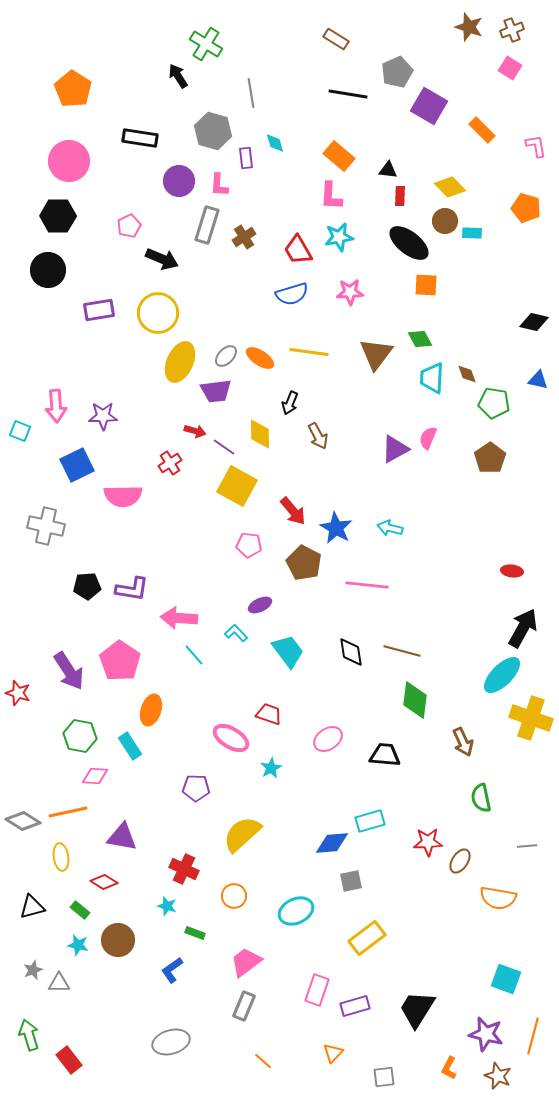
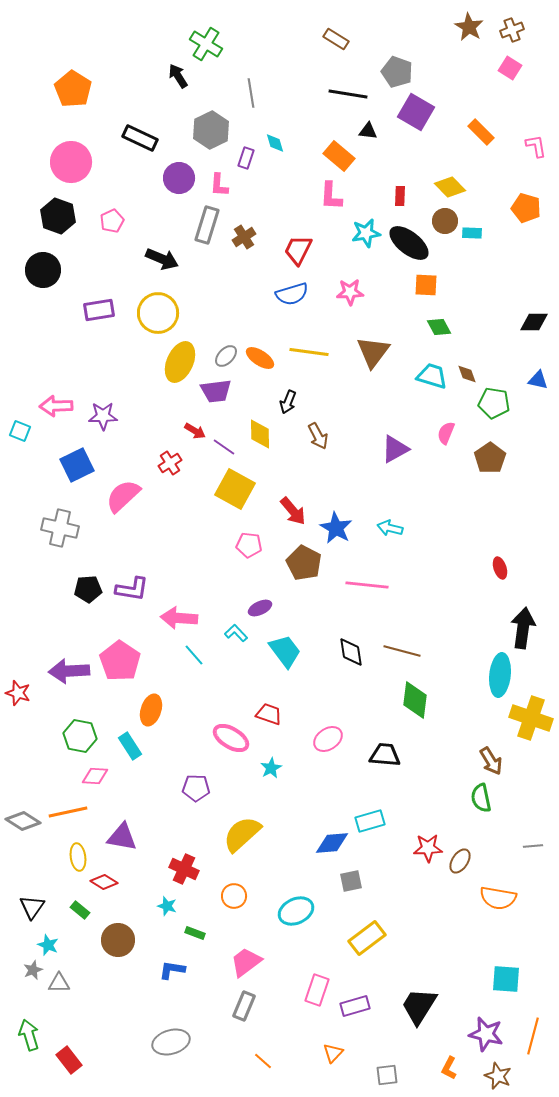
brown star at (469, 27): rotated 12 degrees clockwise
gray pentagon at (397, 72): rotated 28 degrees counterclockwise
purple square at (429, 106): moved 13 px left, 6 px down
orange rectangle at (482, 130): moved 1 px left, 2 px down
gray hexagon at (213, 131): moved 2 px left, 1 px up; rotated 18 degrees clockwise
black rectangle at (140, 138): rotated 16 degrees clockwise
purple rectangle at (246, 158): rotated 25 degrees clockwise
pink circle at (69, 161): moved 2 px right, 1 px down
black triangle at (388, 170): moved 20 px left, 39 px up
purple circle at (179, 181): moved 3 px up
black hexagon at (58, 216): rotated 20 degrees clockwise
pink pentagon at (129, 226): moved 17 px left, 5 px up
cyan star at (339, 237): moved 27 px right, 4 px up
red trapezoid at (298, 250): rotated 56 degrees clockwise
black circle at (48, 270): moved 5 px left
black diamond at (534, 322): rotated 12 degrees counterclockwise
green diamond at (420, 339): moved 19 px right, 12 px up
brown triangle at (376, 354): moved 3 px left, 2 px up
cyan trapezoid at (432, 378): moved 2 px up; rotated 104 degrees clockwise
black arrow at (290, 403): moved 2 px left, 1 px up
pink arrow at (56, 406): rotated 92 degrees clockwise
red arrow at (195, 431): rotated 15 degrees clockwise
pink semicircle at (428, 438): moved 18 px right, 5 px up
yellow square at (237, 486): moved 2 px left, 3 px down
pink semicircle at (123, 496): rotated 138 degrees clockwise
gray cross at (46, 526): moved 14 px right, 2 px down
red ellipse at (512, 571): moved 12 px left, 3 px up; rotated 65 degrees clockwise
black pentagon at (87, 586): moved 1 px right, 3 px down
purple ellipse at (260, 605): moved 3 px down
black arrow at (523, 628): rotated 21 degrees counterclockwise
cyan trapezoid at (288, 651): moved 3 px left
purple arrow at (69, 671): rotated 120 degrees clockwise
cyan ellipse at (502, 675): moved 2 px left; rotated 39 degrees counterclockwise
brown arrow at (463, 742): moved 28 px right, 19 px down; rotated 8 degrees counterclockwise
red star at (428, 842): moved 6 px down
gray line at (527, 846): moved 6 px right
yellow ellipse at (61, 857): moved 17 px right
black triangle at (32, 907): rotated 40 degrees counterclockwise
cyan star at (78, 945): moved 30 px left; rotated 10 degrees clockwise
blue L-shape at (172, 970): rotated 44 degrees clockwise
cyan square at (506, 979): rotated 16 degrees counterclockwise
black trapezoid at (417, 1009): moved 2 px right, 3 px up
gray square at (384, 1077): moved 3 px right, 2 px up
